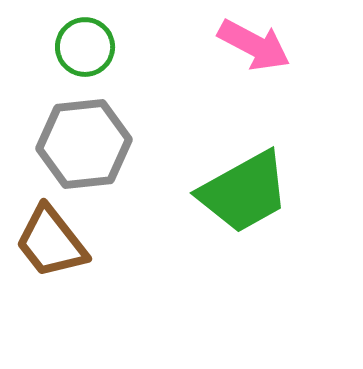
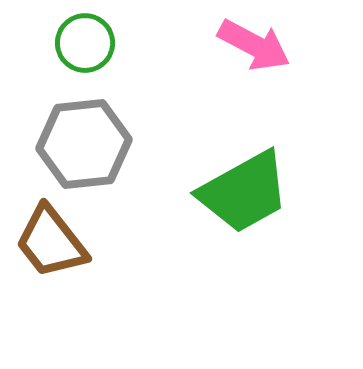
green circle: moved 4 px up
